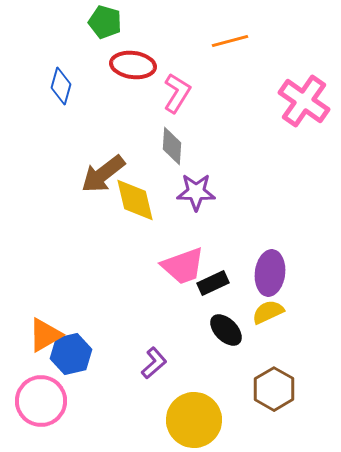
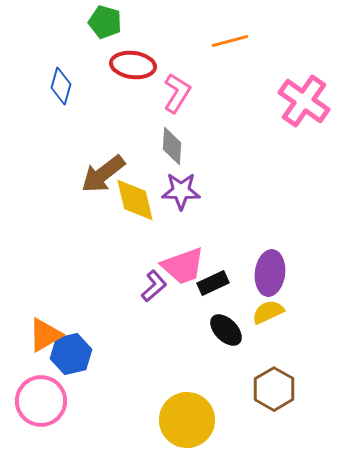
purple star: moved 15 px left, 1 px up
purple L-shape: moved 77 px up
yellow circle: moved 7 px left
